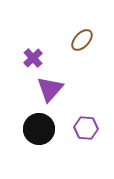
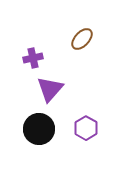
brown ellipse: moved 1 px up
purple cross: rotated 30 degrees clockwise
purple hexagon: rotated 25 degrees clockwise
